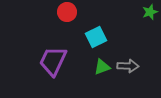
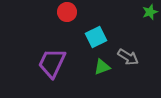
purple trapezoid: moved 1 px left, 2 px down
gray arrow: moved 9 px up; rotated 30 degrees clockwise
